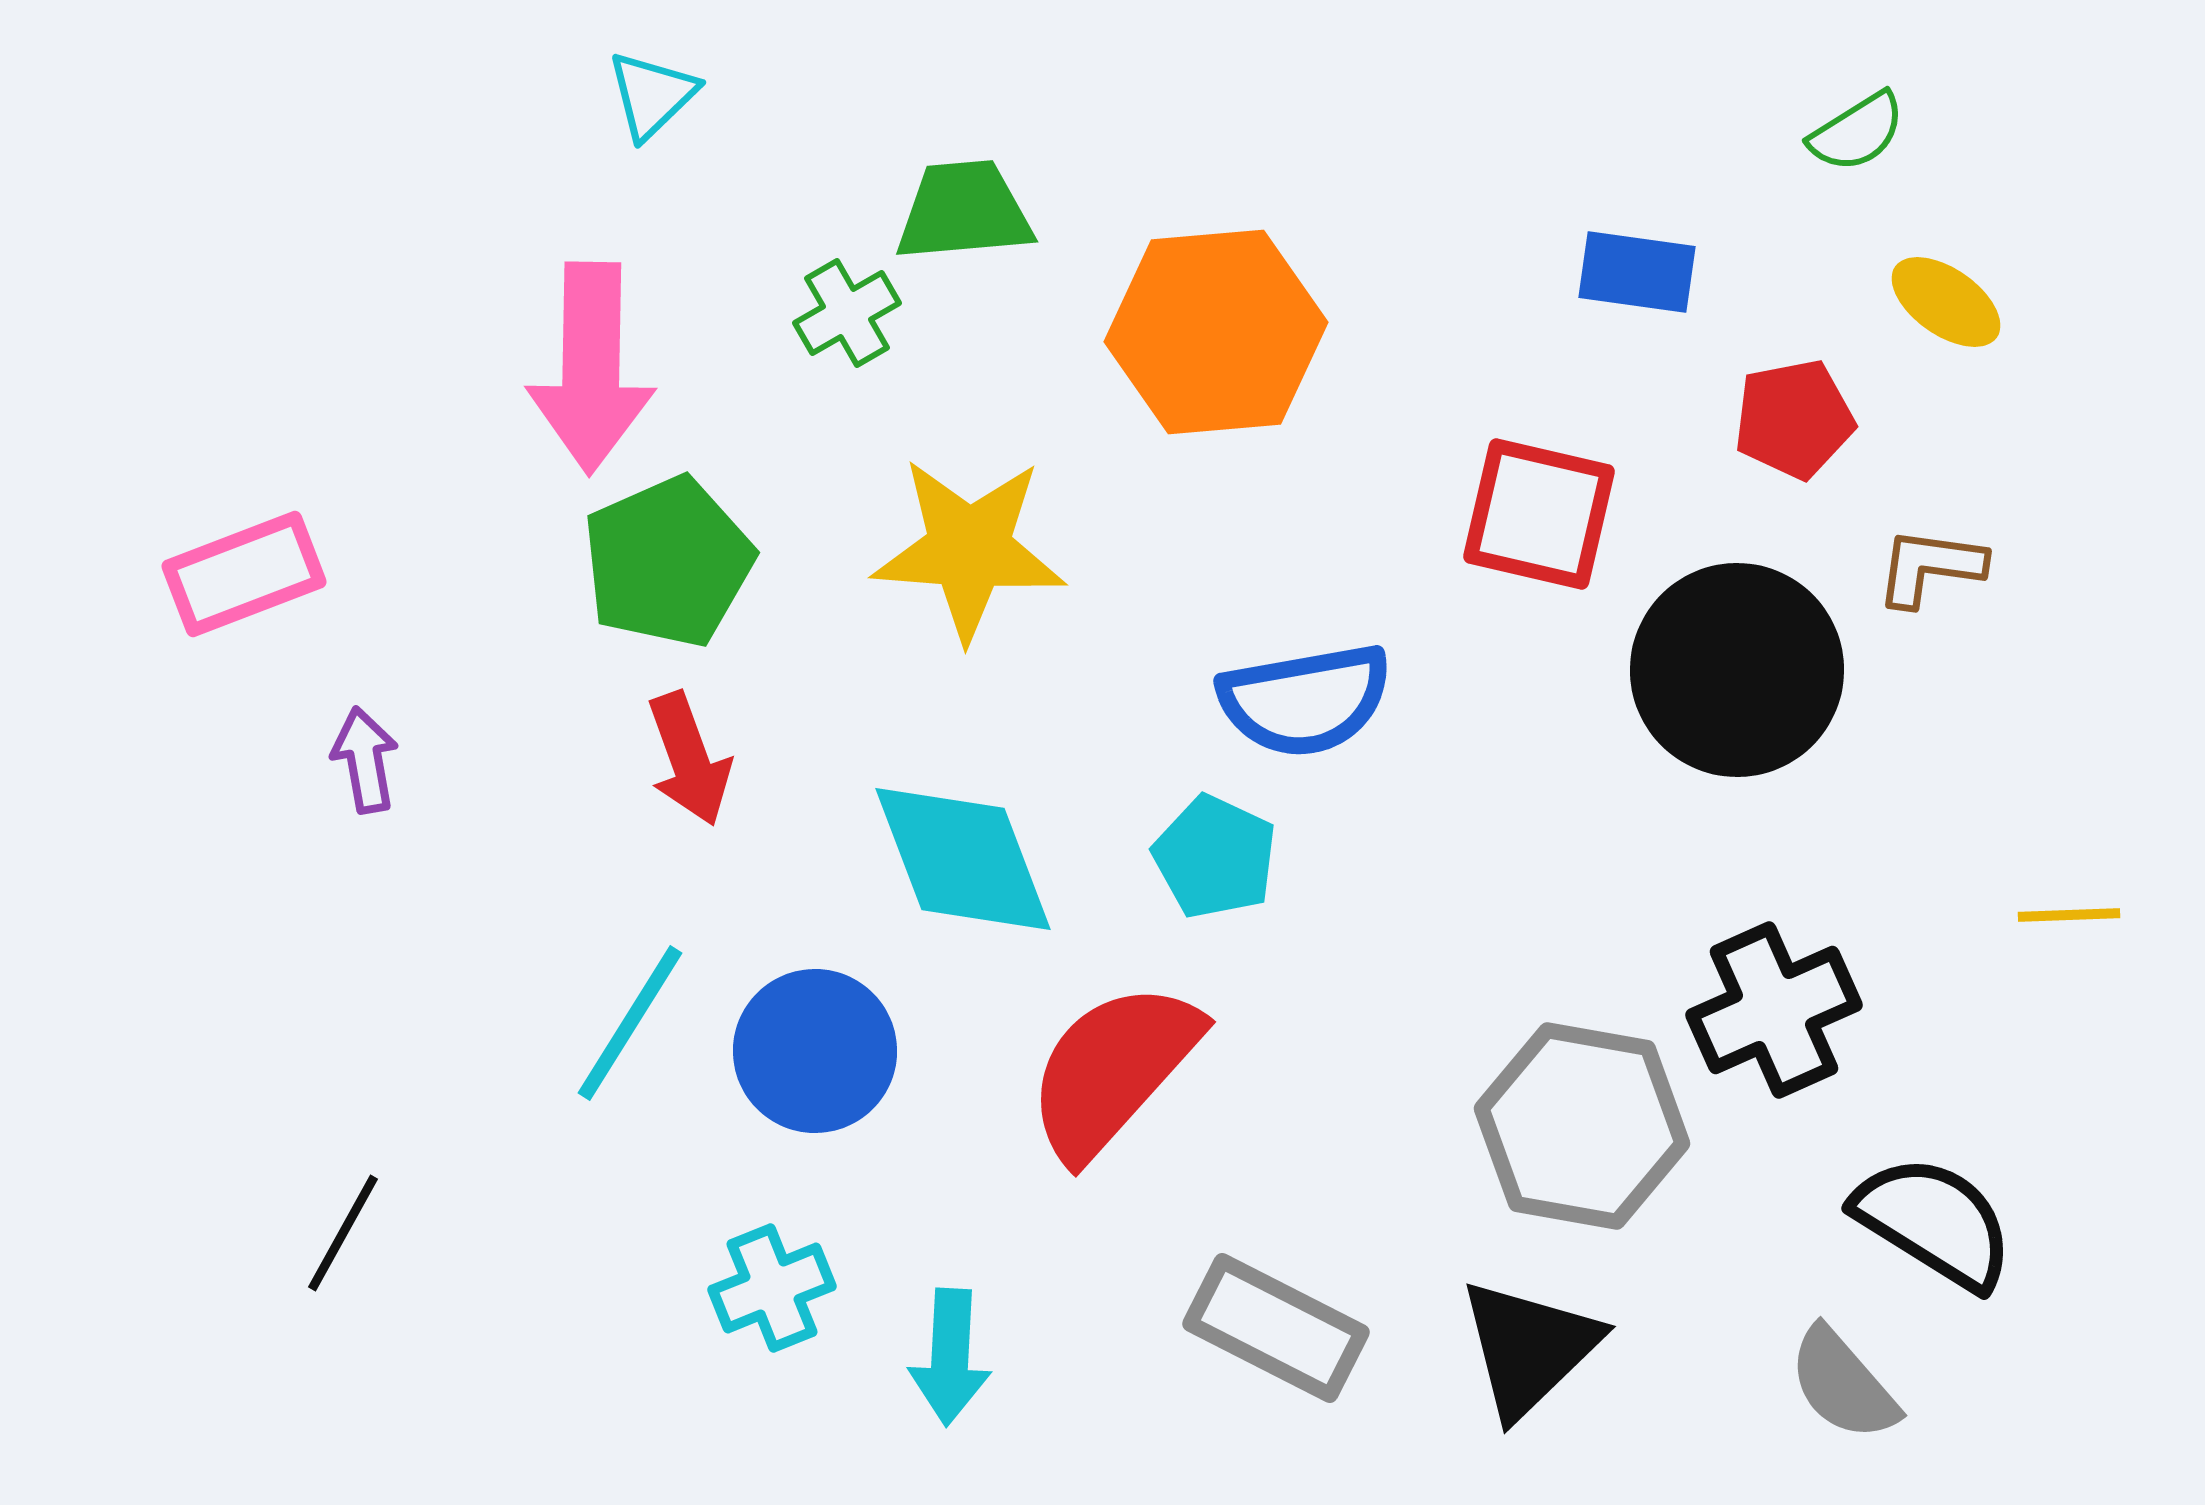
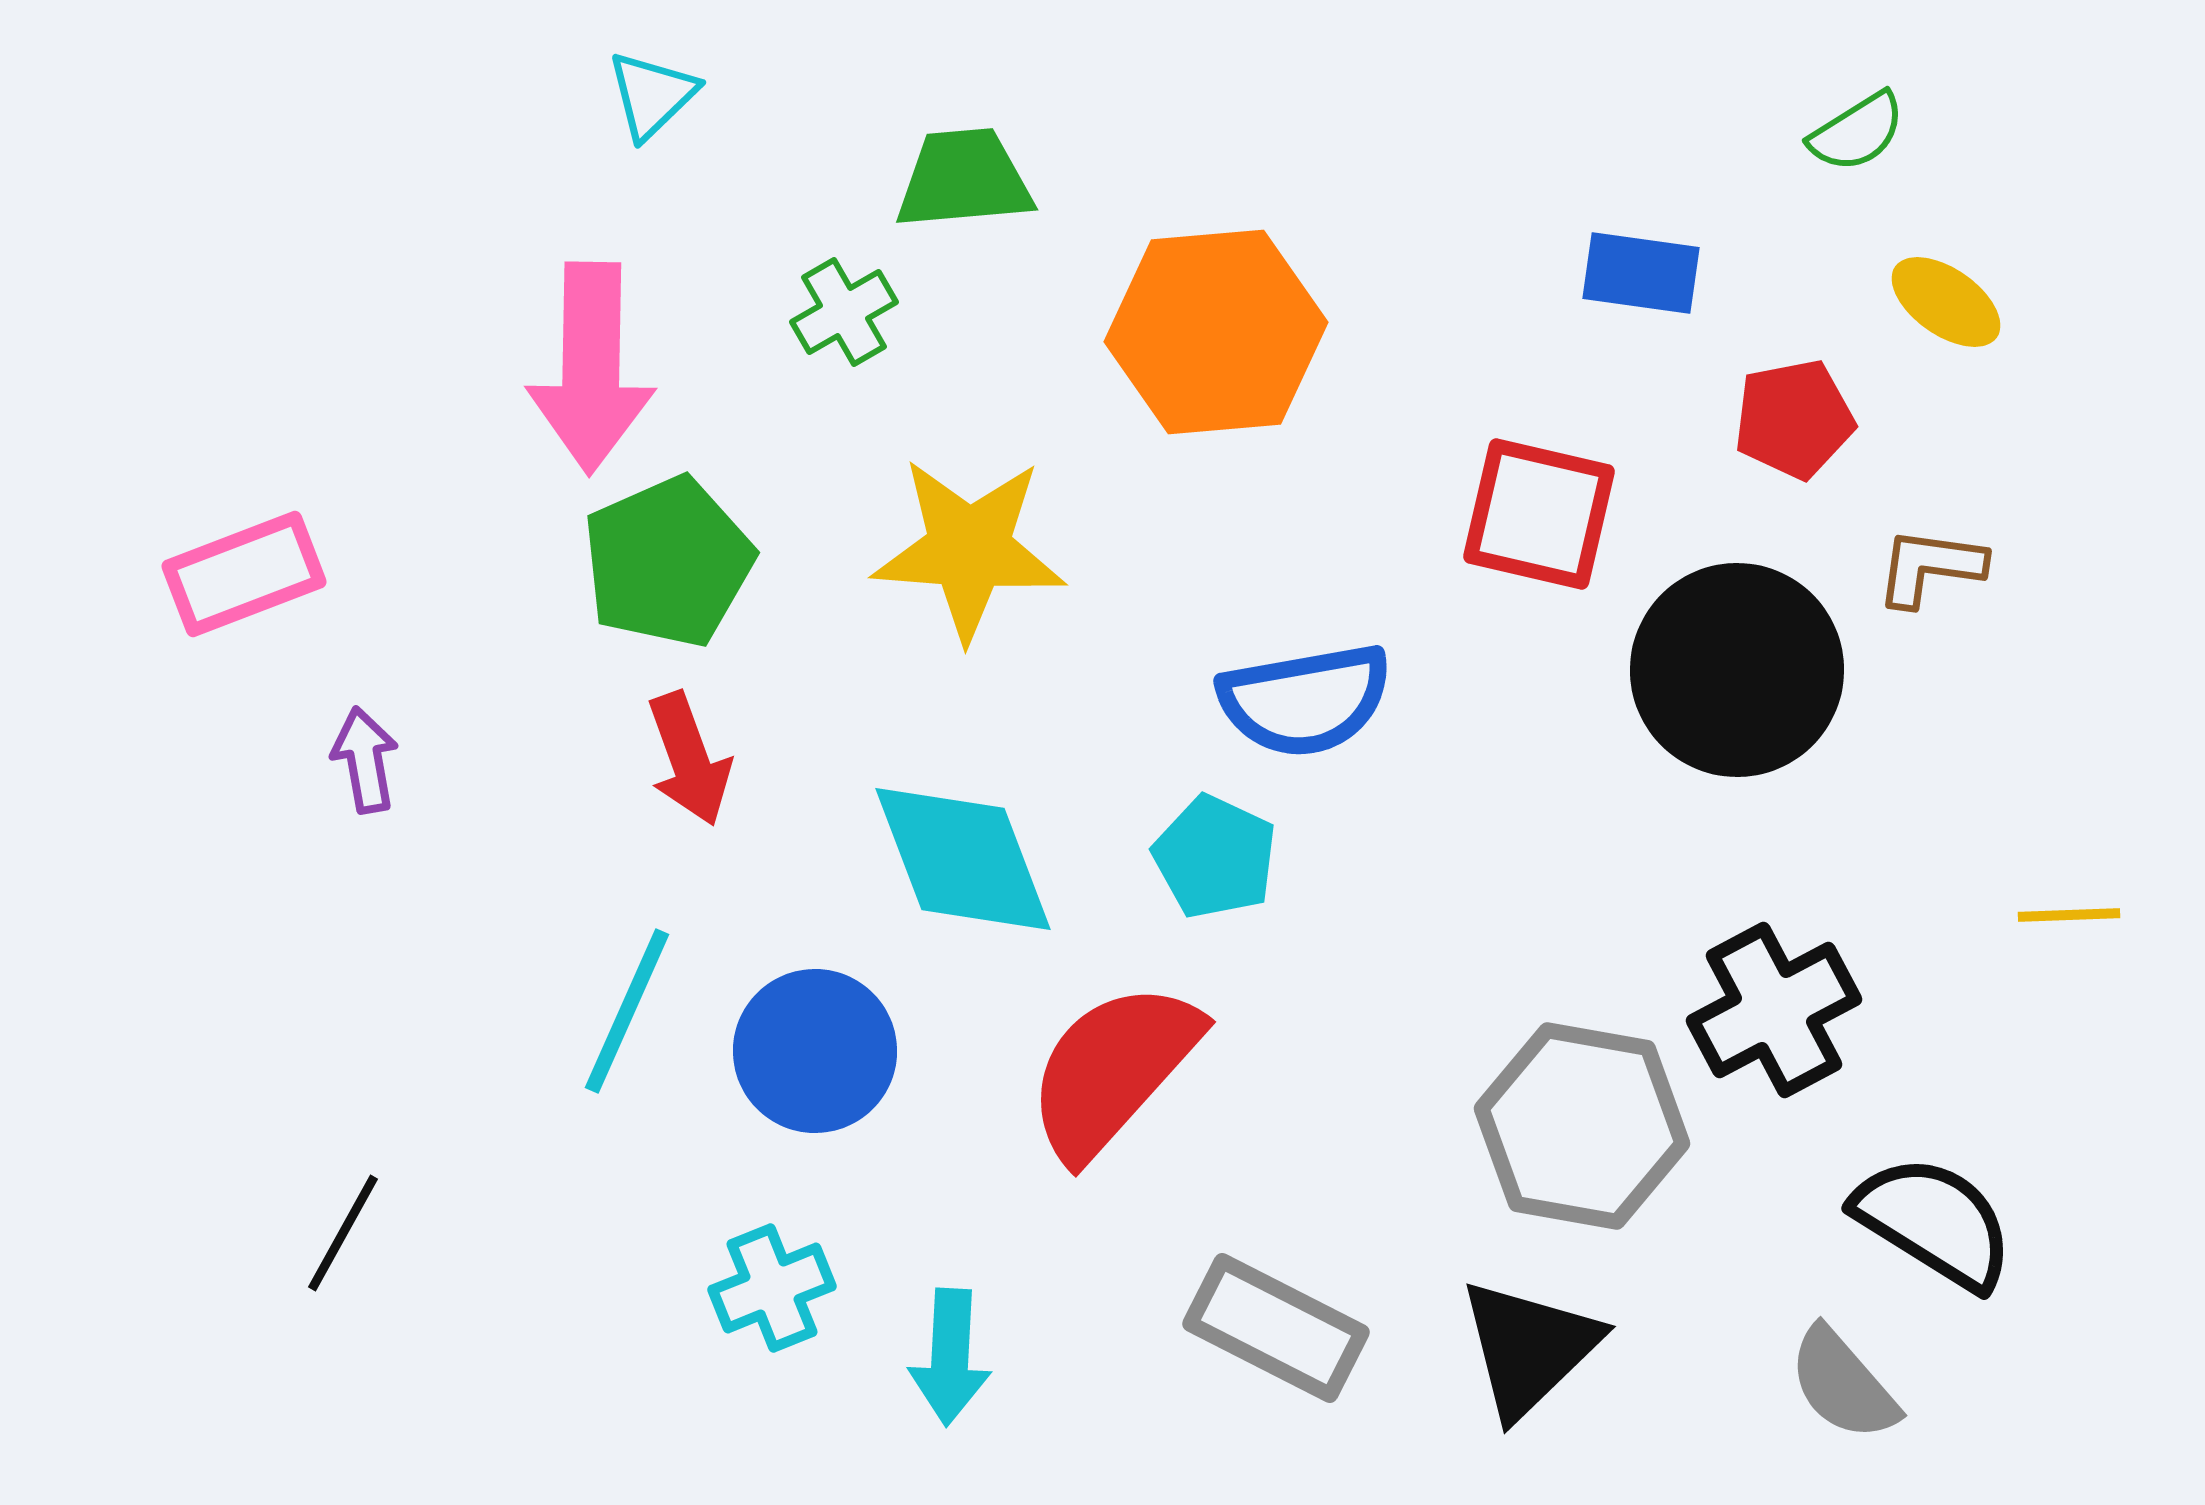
green trapezoid: moved 32 px up
blue rectangle: moved 4 px right, 1 px down
green cross: moved 3 px left, 1 px up
black cross: rotated 4 degrees counterclockwise
cyan line: moved 3 px left, 12 px up; rotated 8 degrees counterclockwise
